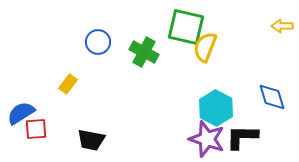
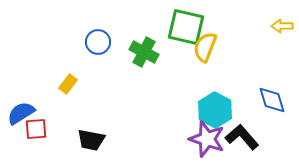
blue diamond: moved 3 px down
cyan hexagon: moved 1 px left, 2 px down
black L-shape: rotated 48 degrees clockwise
